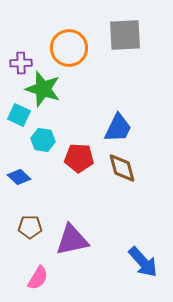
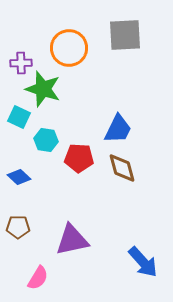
cyan square: moved 2 px down
blue trapezoid: moved 1 px down
cyan hexagon: moved 3 px right
brown pentagon: moved 12 px left
